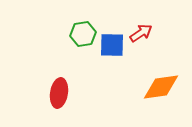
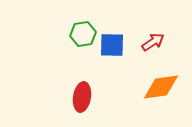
red arrow: moved 12 px right, 9 px down
red ellipse: moved 23 px right, 4 px down
